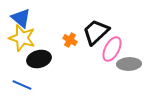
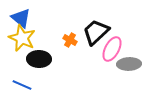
yellow star: rotated 8 degrees clockwise
black ellipse: rotated 15 degrees clockwise
